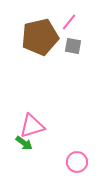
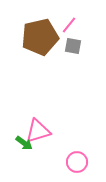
pink line: moved 3 px down
pink triangle: moved 6 px right, 5 px down
